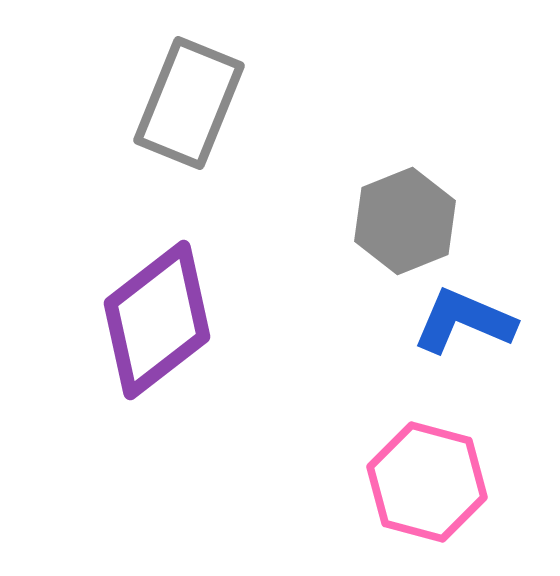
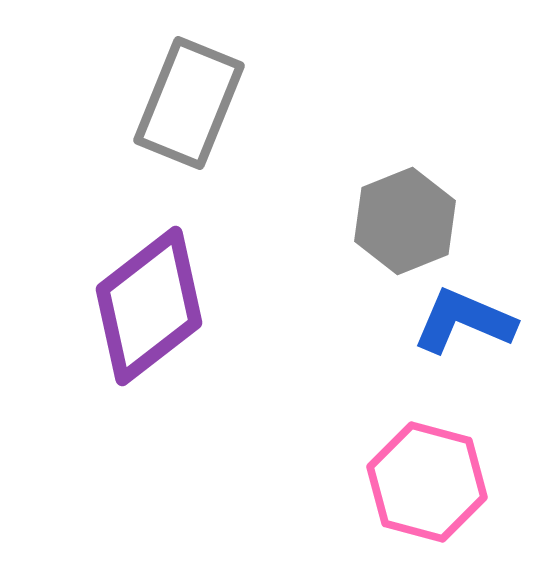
purple diamond: moved 8 px left, 14 px up
